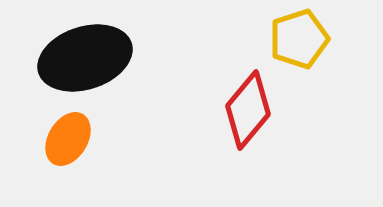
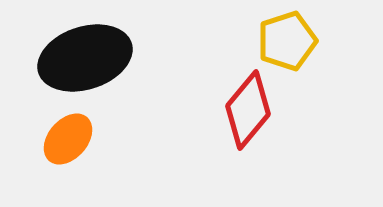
yellow pentagon: moved 12 px left, 2 px down
orange ellipse: rotated 10 degrees clockwise
